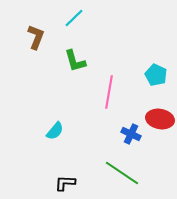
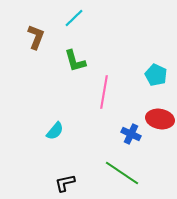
pink line: moved 5 px left
black L-shape: rotated 15 degrees counterclockwise
